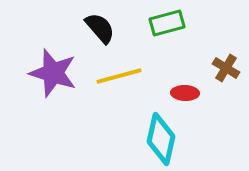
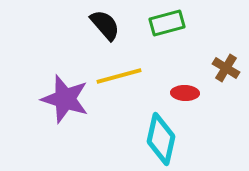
black semicircle: moved 5 px right, 3 px up
purple star: moved 12 px right, 26 px down
